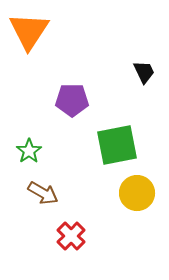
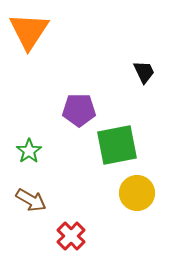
purple pentagon: moved 7 px right, 10 px down
brown arrow: moved 12 px left, 7 px down
